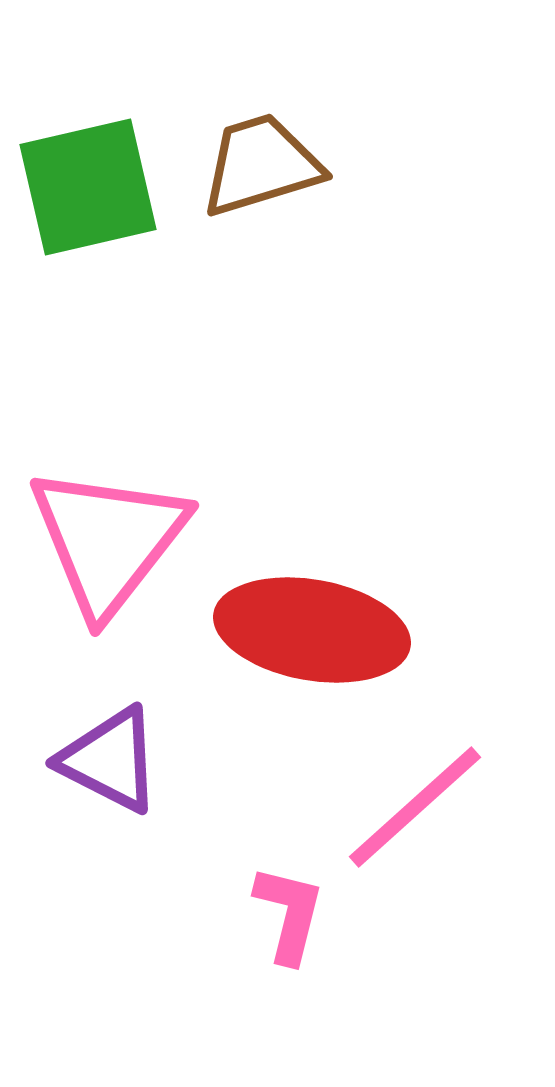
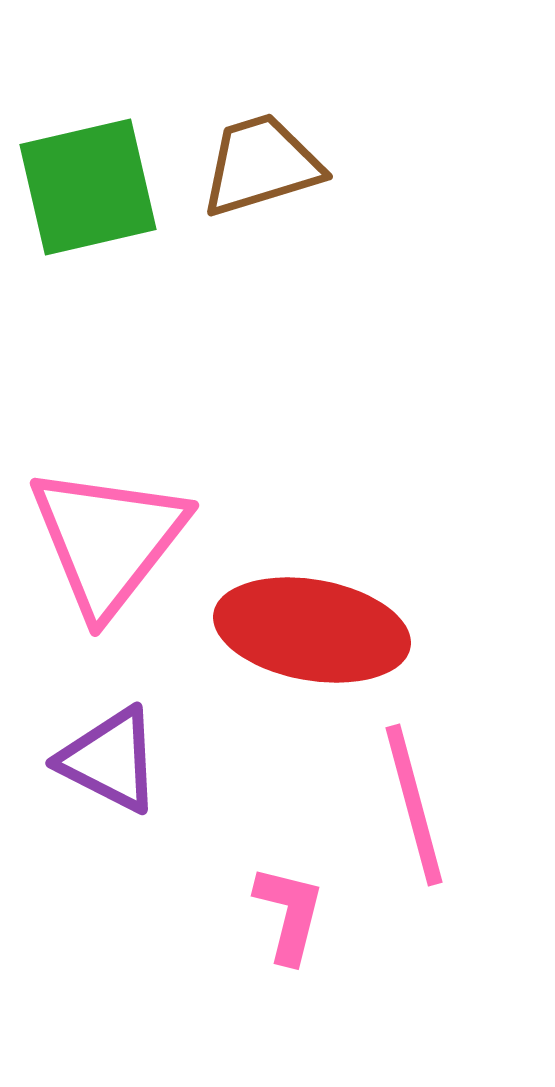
pink line: moved 1 px left, 2 px up; rotated 63 degrees counterclockwise
